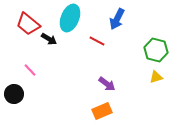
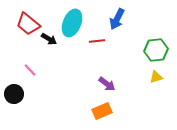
cyan ellipse: moved 2 px right, 5 px down
red line: rotated 35 degrees counterclockwise
green hexagon: rotated 20 degrees counterclockwise
